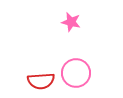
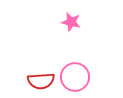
pink circle: moved 1 px left, 4 px down
